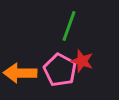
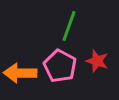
red star: moved 15 px right
pink pentagon: moved 4 px up
